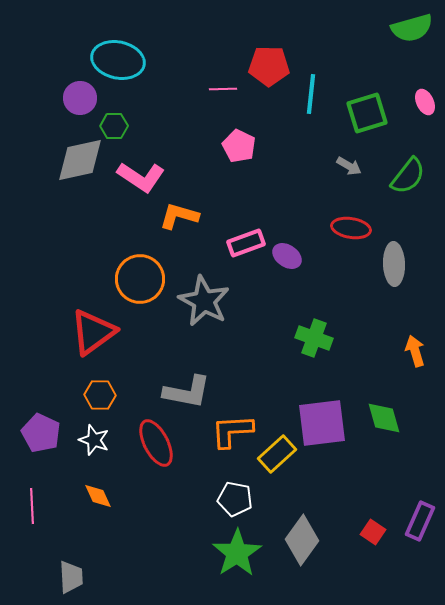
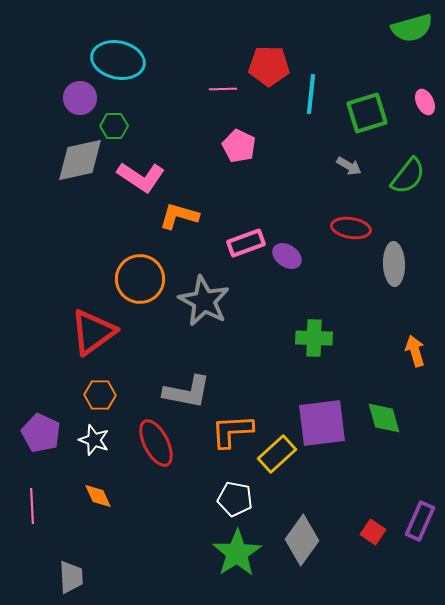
green cross at (314, 338): rotated 18 degrees counterclockwise
